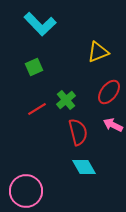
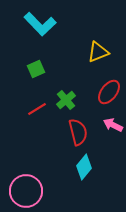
green square: moved 2 px right, 2 px down
cyan diamond: rotated 70 degrees clockwise
